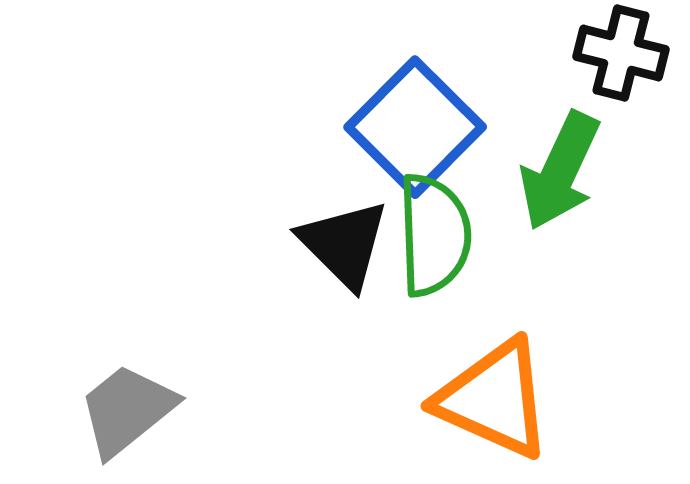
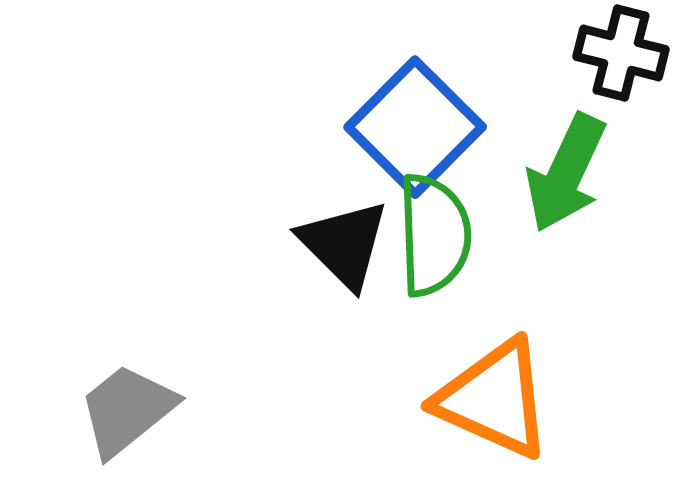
green arrow: moved 6 px right, 2 px down
